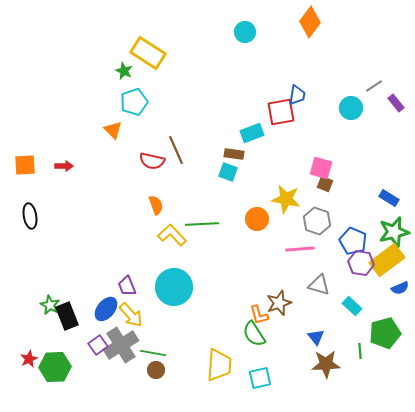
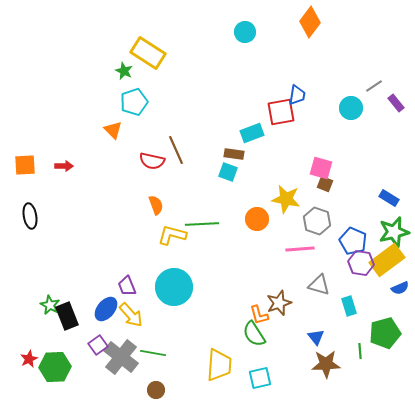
yellow L-shape at (172, 235): rotated 32 degrees counterclockwise
cyan rectangle at (352, 306): moved 3 px left; rotated 30 degrees clockwise
gray cross at (121, 345): moved 12 px down; rotated 20 degrees counterclockwise
brown circle at (156, 370): moved 20 px down
